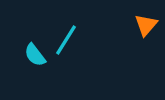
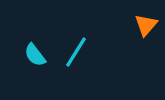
cyan line: moved 10 px right, 12 px down
